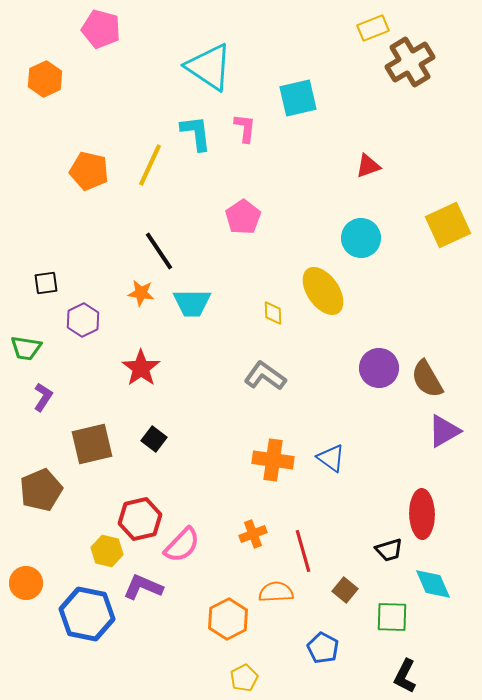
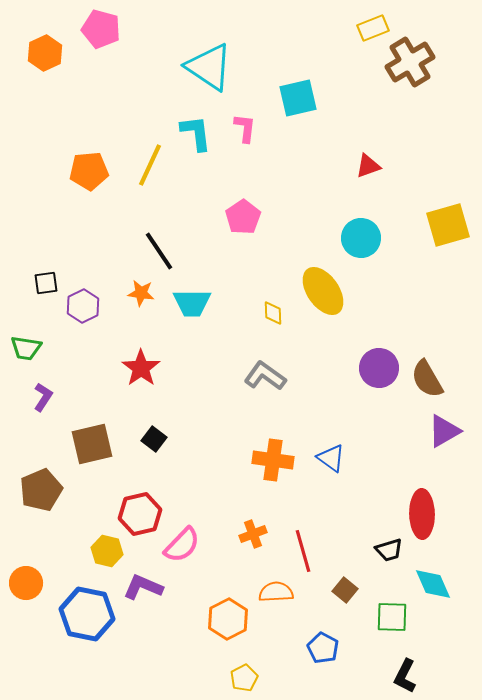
orange hexagon at (45, 79): moved 26 px up
orange pentagon at (89, 171): rotated 18 degrees counterclockwise
yellow square at (448, 225): rotated 9 degrees clockwise
purple hexagon at (83, 320): moved 14 px up
red hexagon at (140, 519): moved 5 px up
